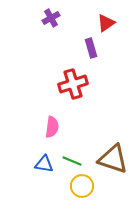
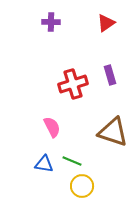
purple cross: moved 4 px down; rotated 30 degrees clockwise
purple rectangle: moved 19 px right, 27 px down
pink semicircle: rotated 35 degrees counterclockwise
brown triangle: moved 27 px up
